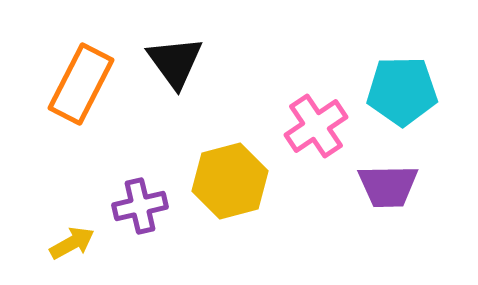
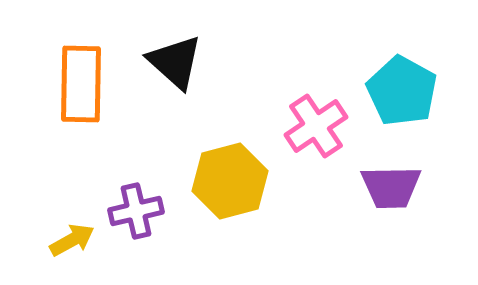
black triangle: rotated 12 degrees counterclockwise
orange rectangle: rotated 26 degrees counterclockwise
cyan pentagon: rotated 30 degrees clockwise
purple trapezoid: moved 3 px right, 1 px down
purple cross: moved 4 px left, 5 px down
yellow arrow: moved 3 px up
